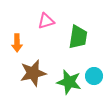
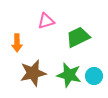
green trapezoid: rotated 125 degrees counterclockwise
green star: moved 7 px up
